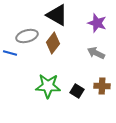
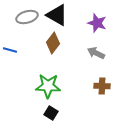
gray ellipse: moved 19 px up
blue line: moved 3 px up
black square: moved 26 px left, 22 px down
